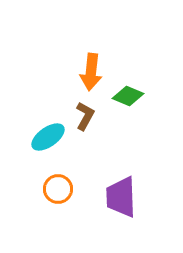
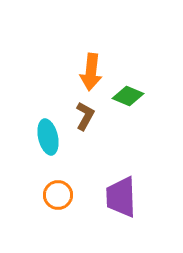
cyan ellipse: rotated 68 degrees counterclockwise
orange circle: moved 6 px down
